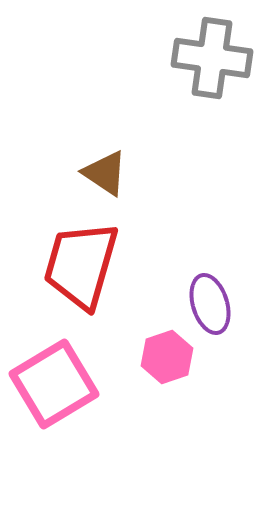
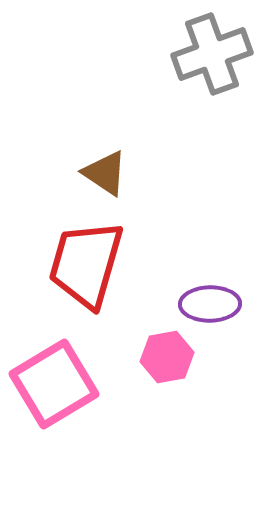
gray cross: moved 4 px up; rotated 28 degrees counterclockwise
red trapezoid: moved 5 px right, 1 px up
purple ellipse: rotated 74 degrees counterclockwise
pink hexagon: rotated 9 degrees clockwise
